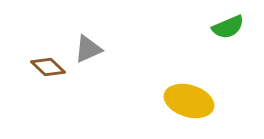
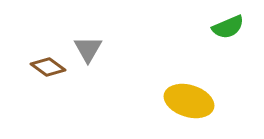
gray triangle: rotated 36 degrees counterclockwise
brown diamond: rotated 8 degrees counterclockwise
